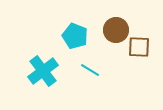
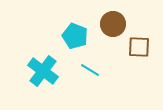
brown circle: moved 3 px left, 6 px up
cyan cross: rotated 16 degrees counterclockwise
